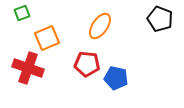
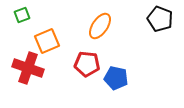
green square: moved 2 px down
orange square: moved 3 px down
